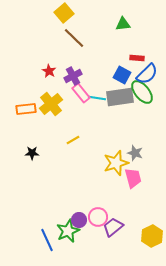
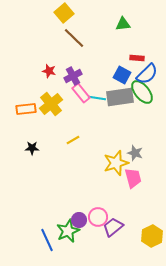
red star: rotated 16 degrees counterclockwise
black star: moved 5 px up
